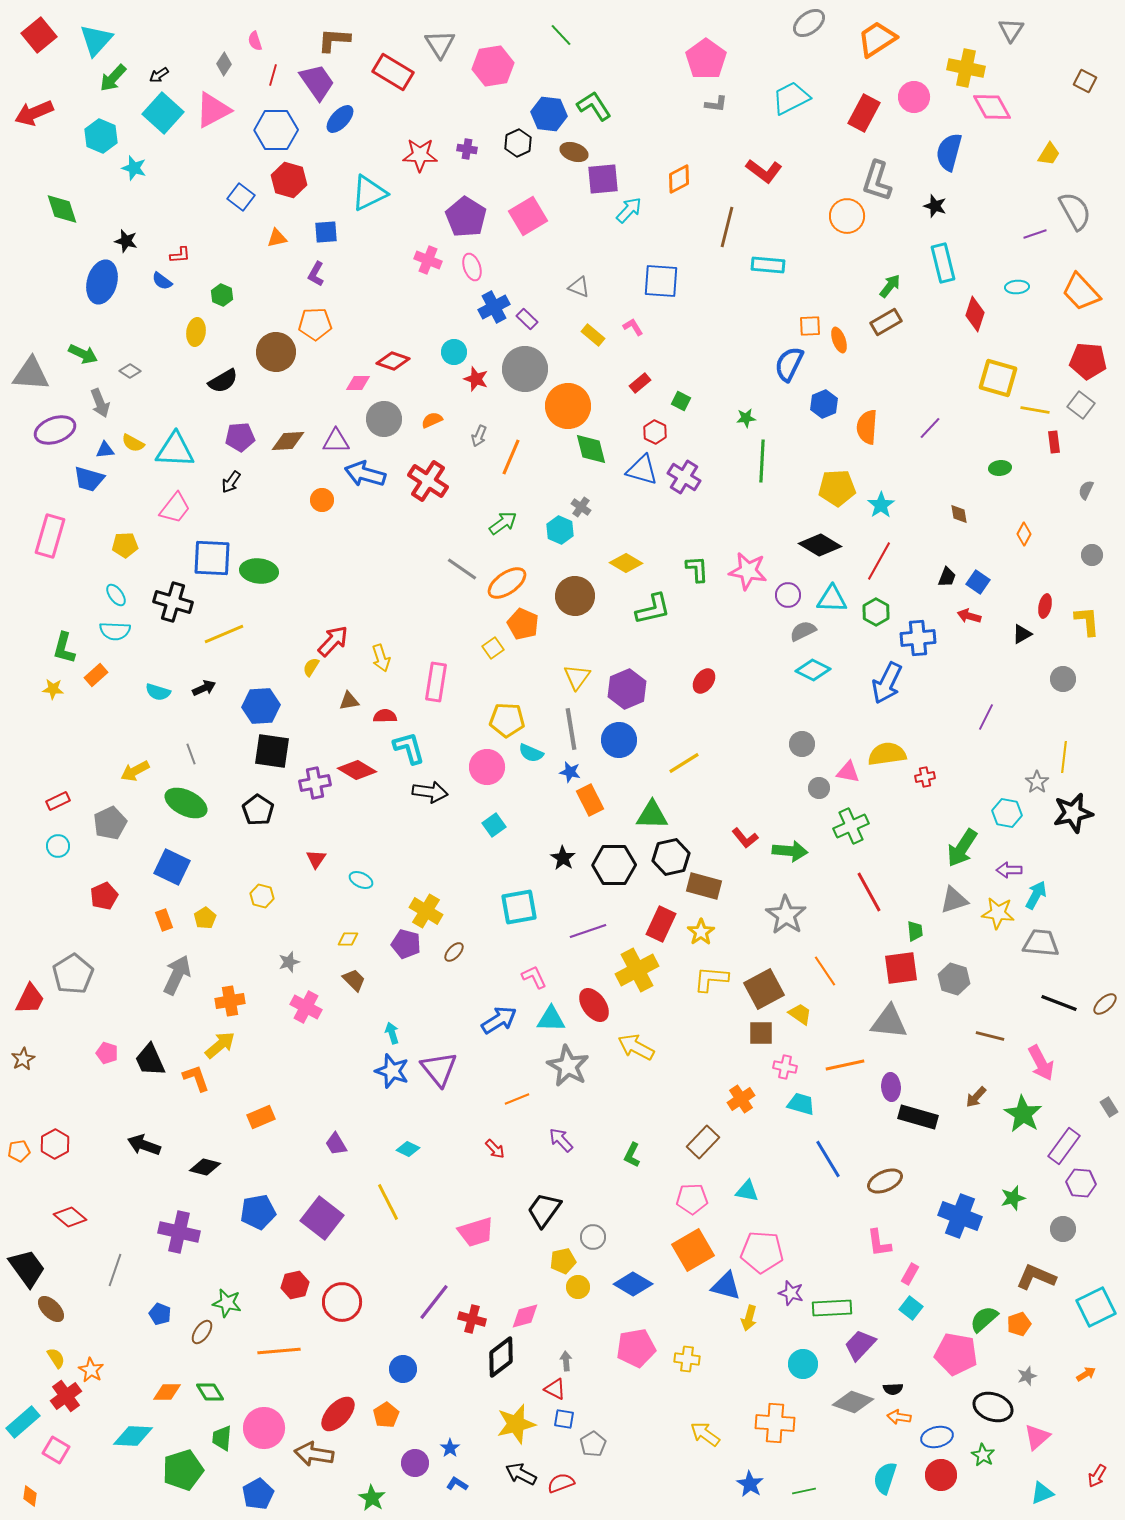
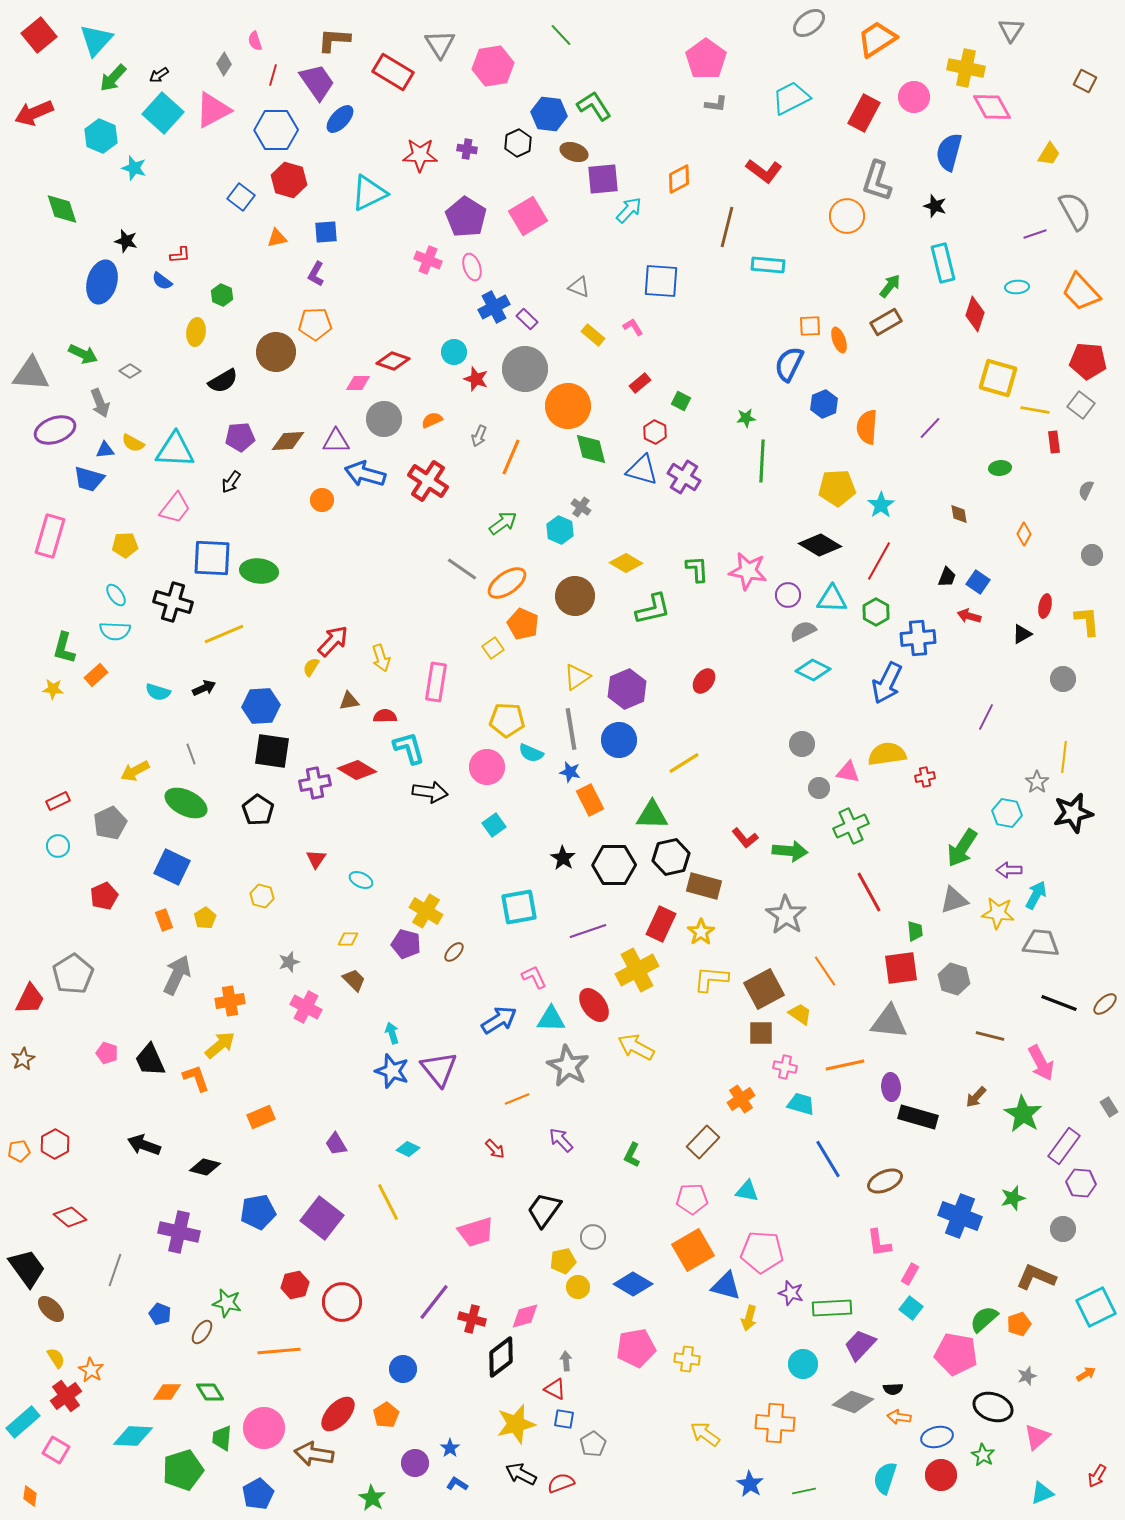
yellow triangle at (577, 677): rotated 20 degrees clockwise
